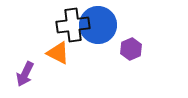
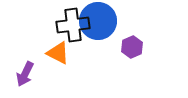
blue circle: moved 4 px up
purple hexagon: moved 1 px right, 2 px up
